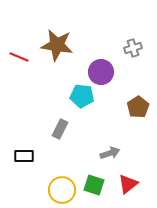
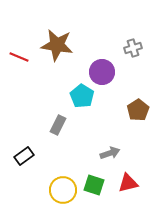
purple circle: moved 1 px right
cyan pentagon: rotated 25 degrees clockwise
brown pentagon: moved 3 px down
gray rectangle: moved 2 px left, 4 px up
black rectangle: rotated 36 degrees counterclockwise
red triangle: moved 1 px up; rotated 25 degrees clockwise
yellow circle: moved 1 px right
